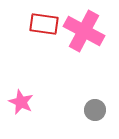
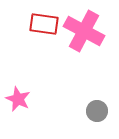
pink star: moved 3 px left, 3 px up
gray circle: moved 2 px right, 1 px down
